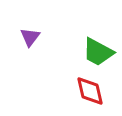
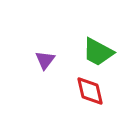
purple triangle: moved 15 px right, 23 px down
